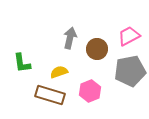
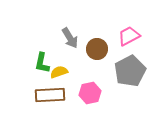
gray arrow: rotated 135 degrees clockwise
green L-shape: moved 20 px right; rotated 20 degrees clockwise
gray pentagon: rotated 16 degrees counterclockwise
pink hexagon: moved 2 px down; rotated 10 degrees clockwise
brown rectangle: rotated 20 degrees counterclockwise
